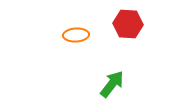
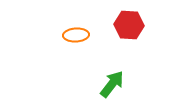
red hexagon: moved 1 px right, 1 px down
